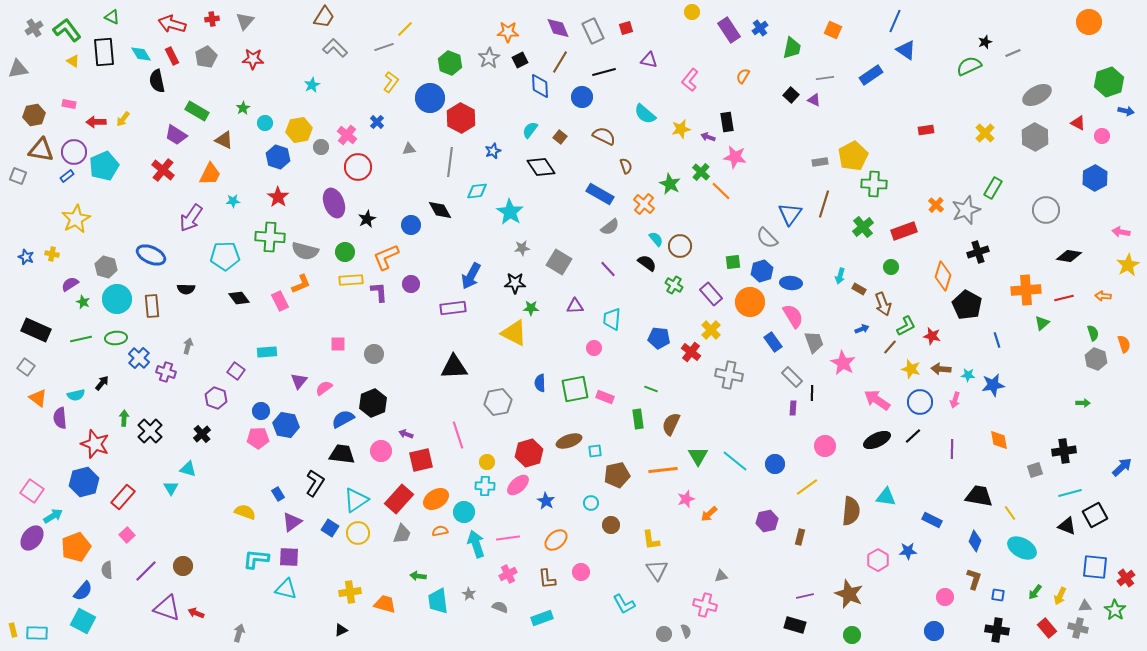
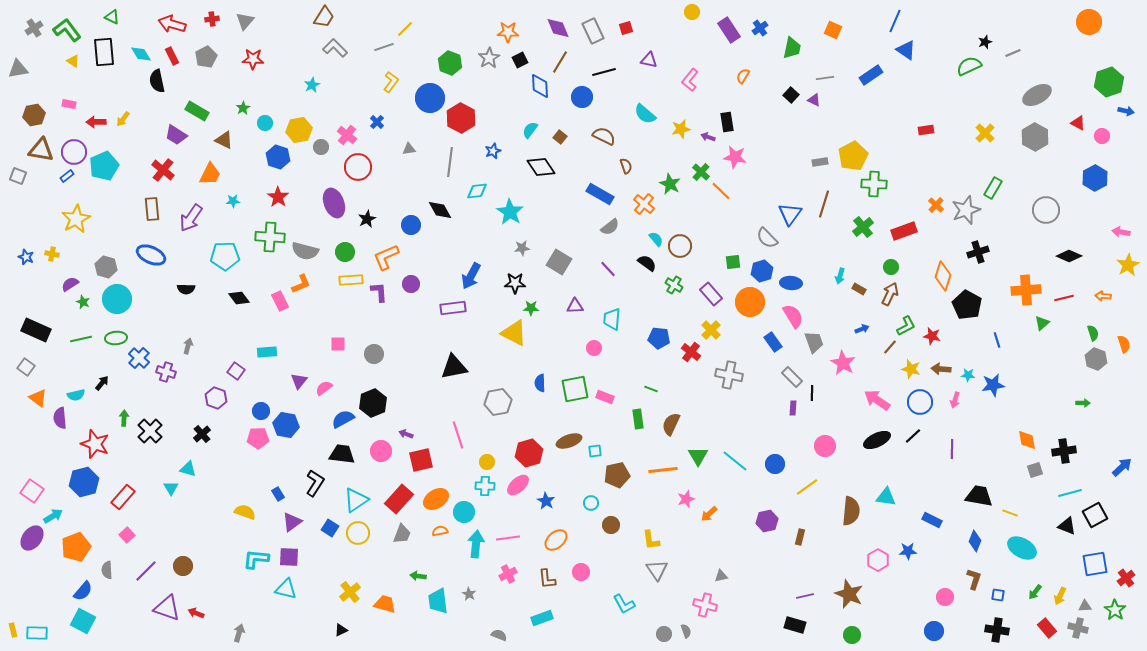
black diamond at (1069, 256): rotated 15 degrees clockwise
brown arrow at (883, 304): moved 7 px right, 10 px up; rotated 135 degrees counterclockwise
brown rectangle at (152, 306): moved 97 px up
black triangle at (454, 367): rotated 8 degrees counterclockwise
orange diamond at (999, 440): moved 28 px right
yellow line at (1010, 513): rotated 35 degrees counterclockwise
cyan arrow at (476, 544): rotated 24 degrees clockwise
blue square at (1095, 567): moved 3 px up; rotated 16 degrees counterclockwise
yellow cross at (350, 592): rotated 30 degrees counterclockwise
gray semicircle at (500, 607): moved 1 px left, 28 px down
